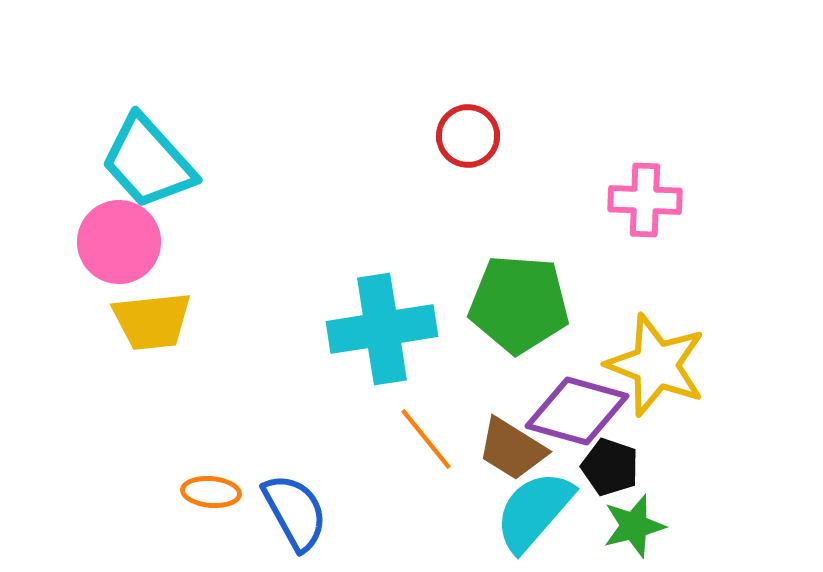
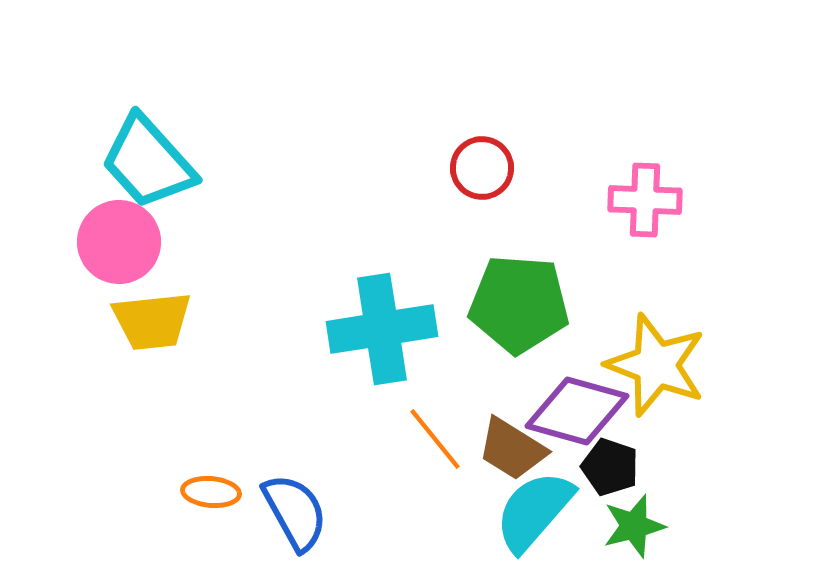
red circle: moved 14 px right, 32 px down
orange line: moved 9 px right
